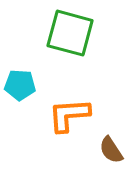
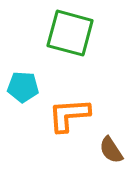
cyan pentagon: moved 3 px right, 2 px down
